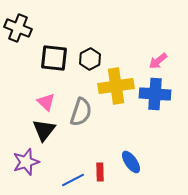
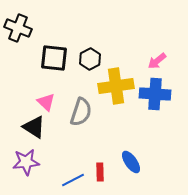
pink arrow: moved 1 px left
black triangle: moved 10 px left, 3 px up; rotated 35 degrees counterclockwise
purple star: rotated 12 degrees clockwise
